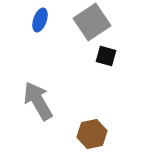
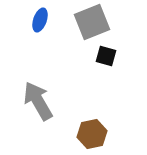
gray square: rotated 12 degrees clockwise
